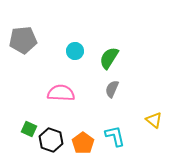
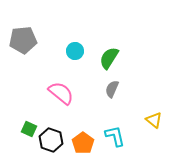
pink semicircle: rotated 36 degrees clockwise
